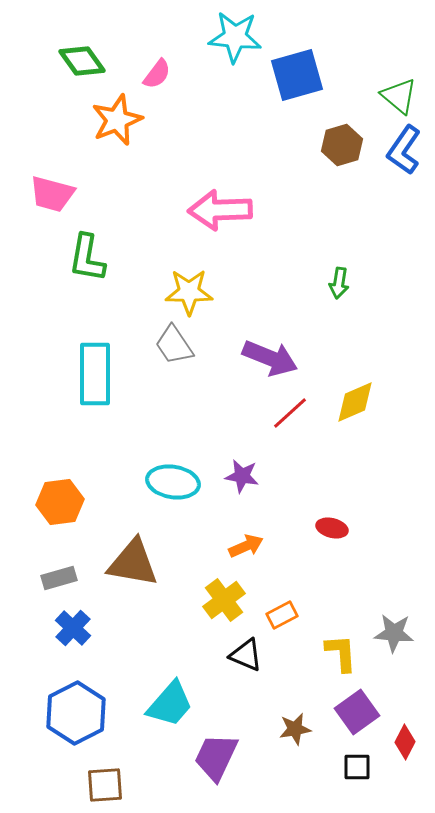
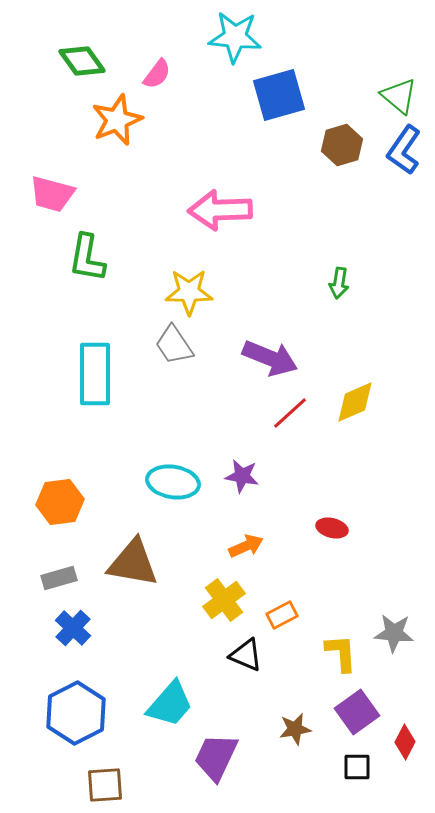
blue square: moved 18 px left, 20 px down
